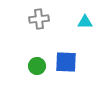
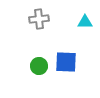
green circle: moved 2 px right
